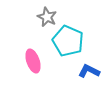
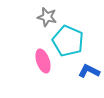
gray star: rotated 12 degrees counterclockwise
pink ellipse: moved 10 px right
